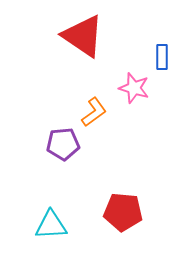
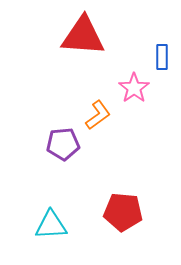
red triangle: rotated 30 degrees counterclockwise
pink star: rotated 20 degrees clockwise
orange L-shape: moved 4 px right, 3 px down
